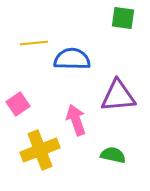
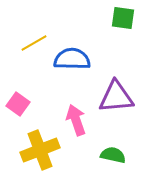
yellow line: rotated 24 degrees counterclockwise
purple triangle: moved 2 px left, 1 px down
pink square: rotated 20 degrees counterclockwise
